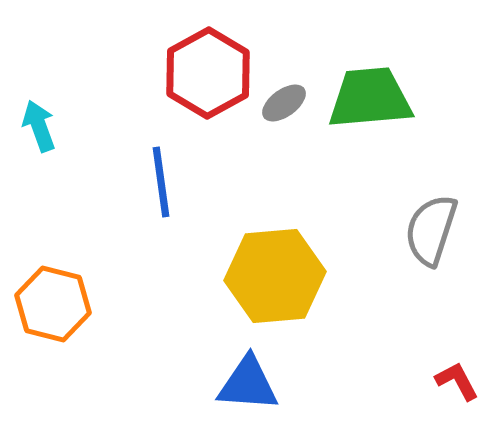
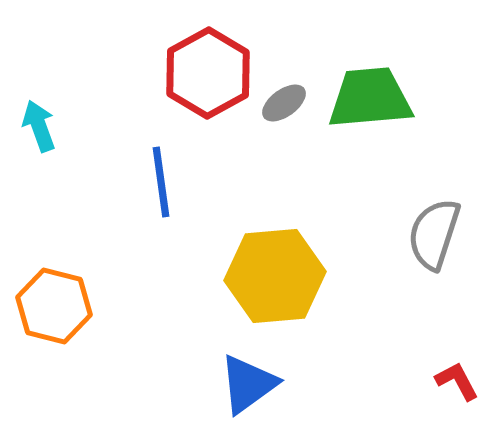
gray semicircle: moved 3 px right, 4 px down
orange hexagon: moved 1 px right, 2 px down
blue triangle: rotated 40 degrees counterclockwise
